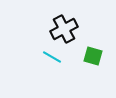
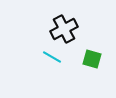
green square: moved 1 px left, 3 px down
